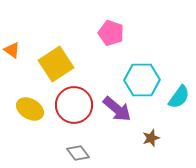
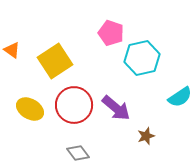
yellow square: moved 1 px left, 3 px up
cyan hexagon: moved 22 px up; rotated 12 degrees counterclockwise
cyan semicircle: moved 1 px right; rotated 20 degrees clockwise
purple arrow: moved 1 px left, 1 px up
brown star: moved 5 px left, 2 px up
